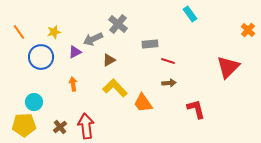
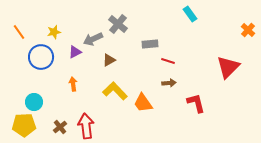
yellow L-shape: moved 3 px down
red L-shape: moved 6 px up
